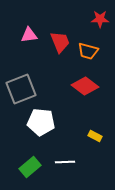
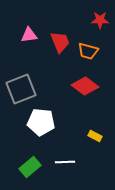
red star: moved 1 px down
